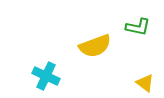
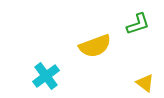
green L-shape: moved 3 px up; rotated 30 degrees counterclockwise
cyan cross: rotated 28 degrees clockwise
